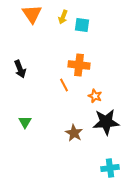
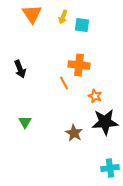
orange line: moved 2 px up
black star: moved 1 px left
